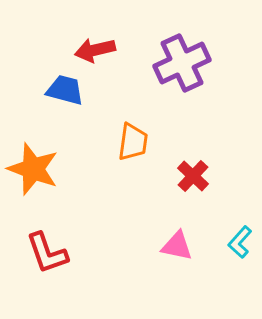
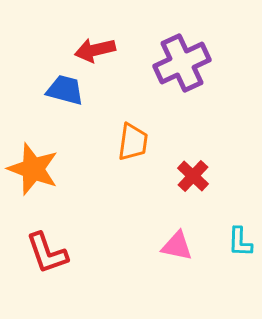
cyan L-shape: rotated 40 degrees counterclockwise
